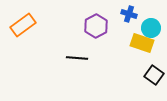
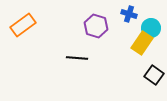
purple hexagon: rotated 15 degrees counterclockwise
yellow rectangle: rotated 75 degrees counterclockwise
